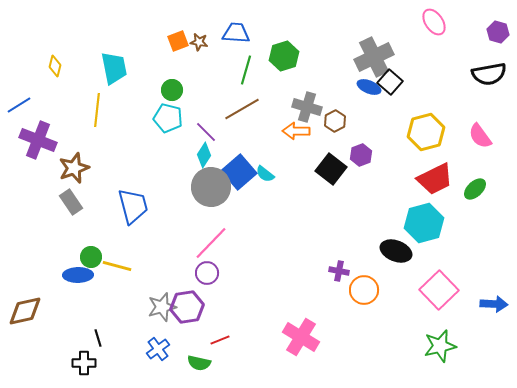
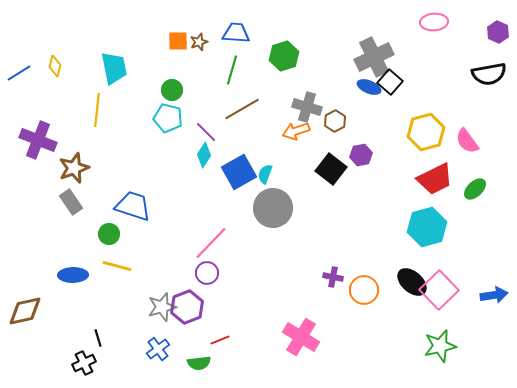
pink ellipse at (434, 22): rotated 60 degrees counterclockwise
purple hexagon at (498, 32): rotated 10 degrees clockwise
orange square at (178, 41): rotated 20 degrees clockwise
brown star at (199, 42): rotated 30 degrees counterclockwise
green line at (246, 70): moved 14 px left
blue line at (19, 105): moved 32 px up
orange arrow at (296, 131): rotated 20 degrees counterclockwise
pink semicircle at (480, 136): moved 13 px left, 5 px down
purple hexagon at (361, 155): rotated 10 degrees clockwise
blue square at (239, 172): rotated 12 degrees clockwise
cyan semicircle at (265, 174): rotated 72 degrees clockwise
gray circle at (211, 187): moved 62 px right, 21 px down
blue trapezoid at (133, 206): rotated 57 degrees counterclockwise
cyan hexagon at (424, 223): moved 3 px right, 4 px down
black ellipse at (396, 251): moved 16 px right, 31 px down; rotated 20 degrees clockwise
green circle at (91, 257): moved 18 px right, 23 px up
purple cross at (339, 271): moved 6 px left, 6 px down
blue ellipse at (78, 275): moved 5 px left
blue arrow at (494, 304): moved 9 px up; rotated 12 degrees counterclockwise
purple hexagon at (187, 307): rotated 12 degrees counterclockwise
black cross at (84, 363): rotated 25 degrees counterclockwise
green semicircle at (199, 363): rotated 20 degrees counterclockwise
